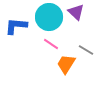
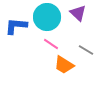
purple triangle: moved 2 px right, 1 px down
cyan circle: moved 2 px left
orange trapezoid: moved 2 px left, 1 px down; rotated 90 degrees counterclockwise
